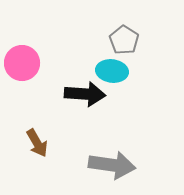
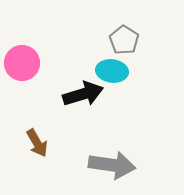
black arrow: moved 2 px left; rotated 21 degrees counterclockwise
